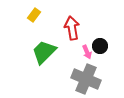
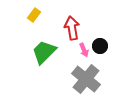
pink arrow: moved 3 px left, 2 px up
gray cross: rotated 16 degrees clockwise
